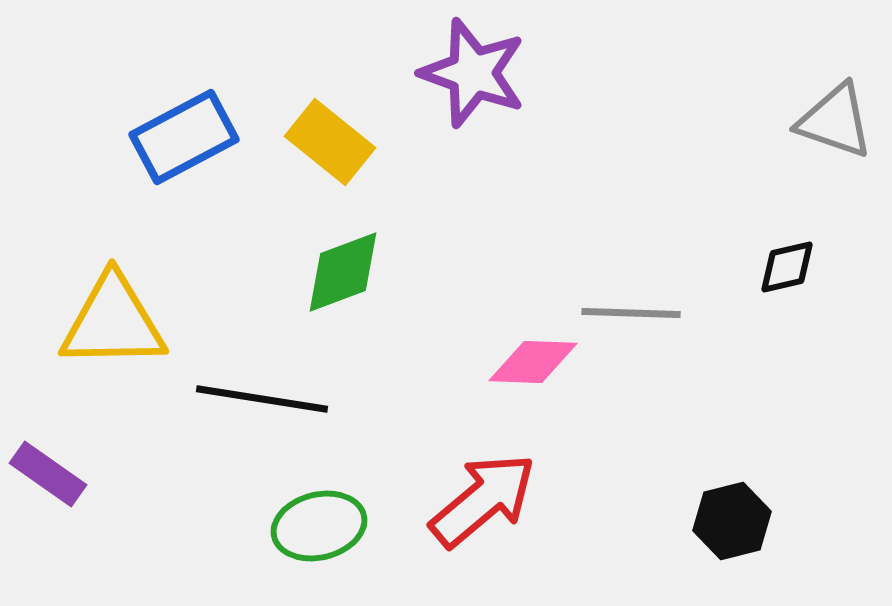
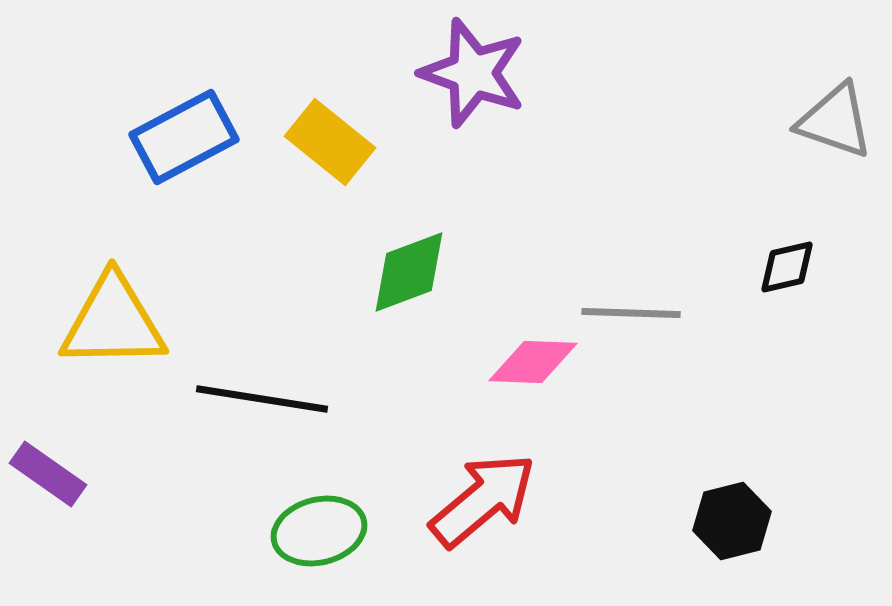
green diamond: moved 66 px right
green ellipse: moved 5 px down
